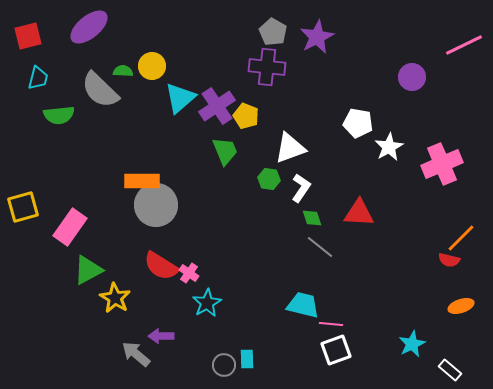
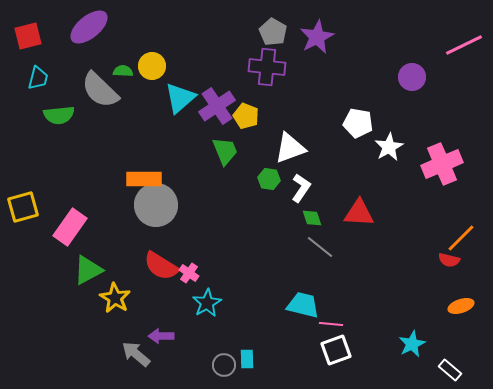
orange rectangle at (142, 181): moved 2 px right, 2 px up
